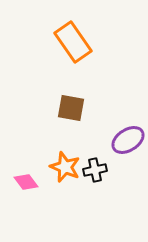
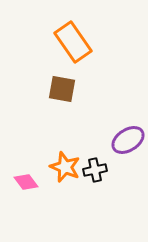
brown square: moved 9 px left, 19 px up
